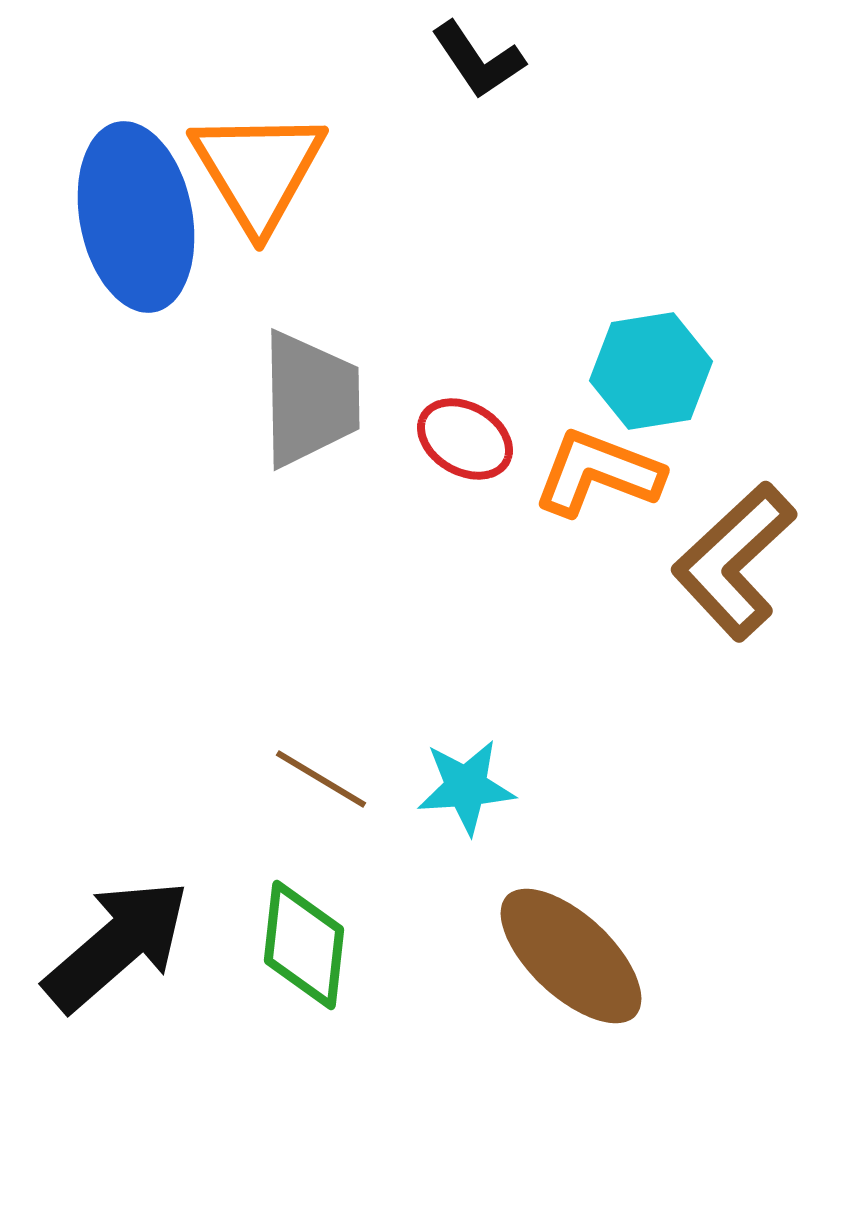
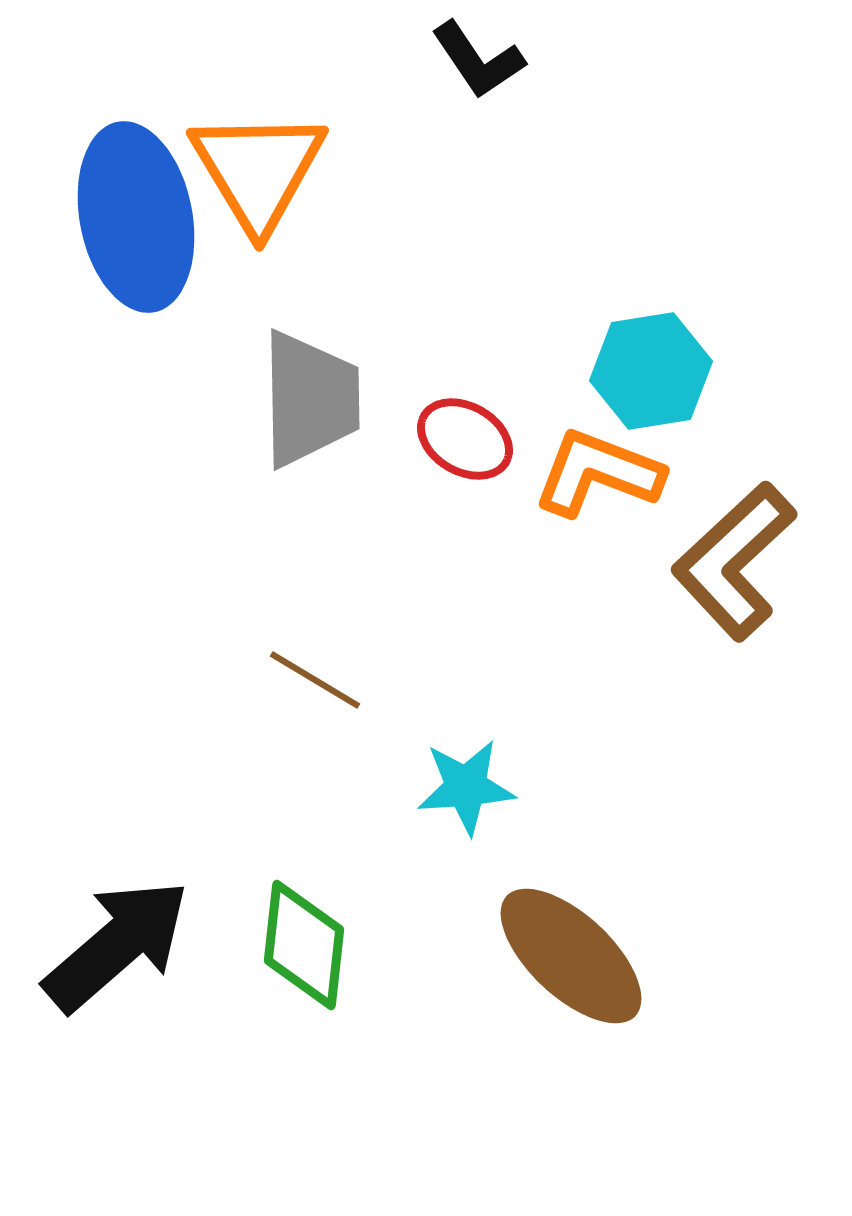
brown line: moved 6 px left, 99 px up
